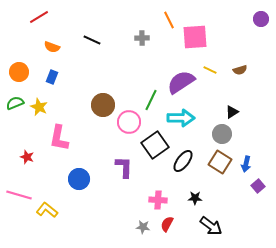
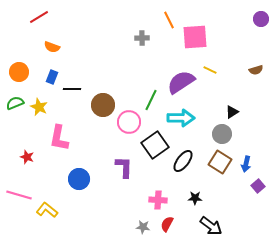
black line: moved 20 px left, 49 px down; rotated 24 degrees counterclockwise
brown semicircle: moved 16 px right
